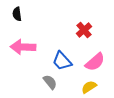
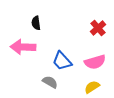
black semicircle: moved 19 px right, 9 px down
red cross: moved 14 px right, 2 px up
pink semicircle: rotated 25 degrees clockwise
gray semicircle: rotated 21 degrees counterclockwise
yellow semicircle: moved 3 px right
